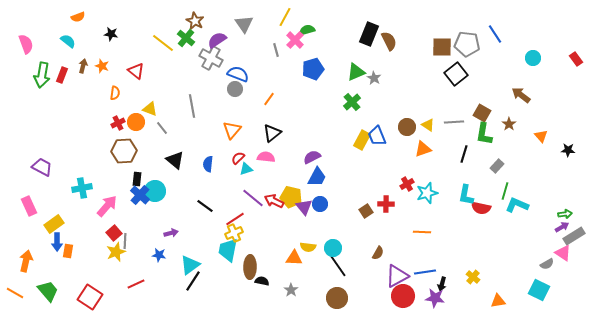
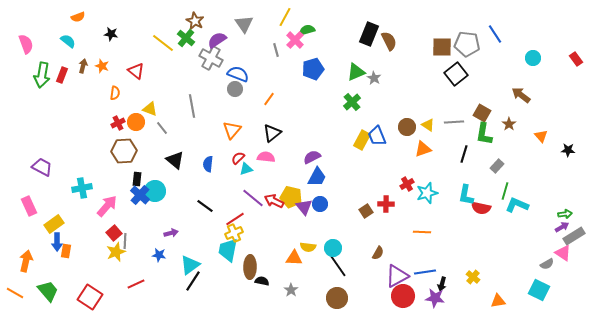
orange rectangle at (68, 251): moved 2 px left
